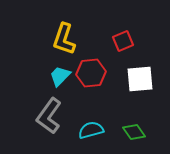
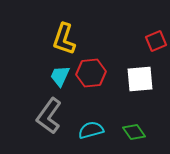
red square: moved 33 px right
cyan trapezoid: rotated 20 degrees counterclockwise
